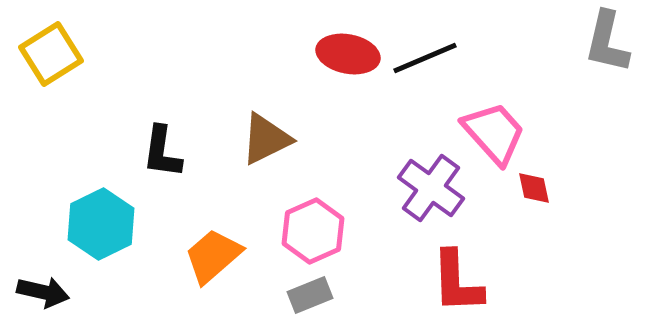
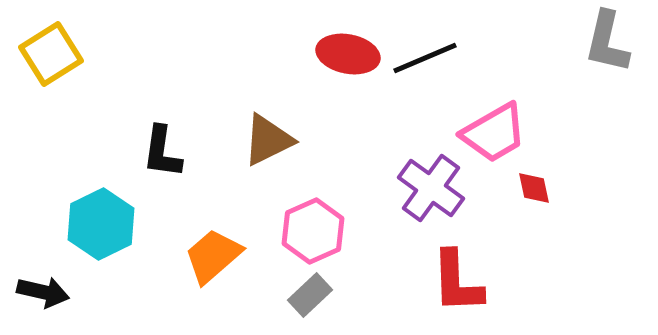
pink trapezoid: rotated 102 degrees clockwise
brown triangle: moved 2 px right, 1 px down
gray rectangle: rotated 21 degrees counterclockwise
